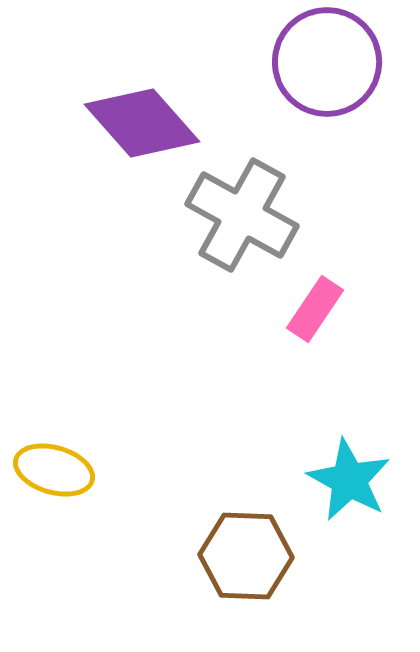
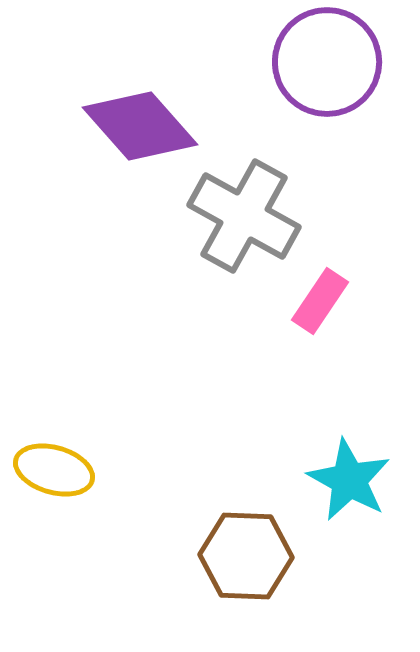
purple diamond: moved 2 px left, 3 px down
gray cross: moved 2 px right, 1 px down
pink rectangle: moved 5 px right, 8 px up
